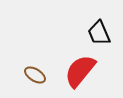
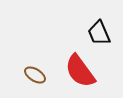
red semicircle: rotated 75 degrees counterclockwise
